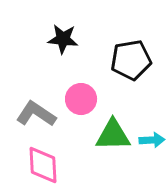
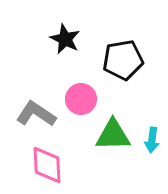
black star: moved 2 px right; rotated 20 degrees clockwise
black pentagon: moved 8 px left
cyan arrow: rotated 100 degrees clockwise
pink diamond: moved 4 px right
